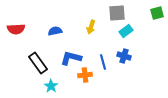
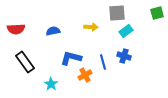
yellow arrow: rotated 104 degrees counterclockwise
blue semicircle: moved 2 px left
black rectangle: moved 13 px left, 1 px up
orange cross: rotated 24 degrees counterclockwise
cyan star: moved 2 px up
